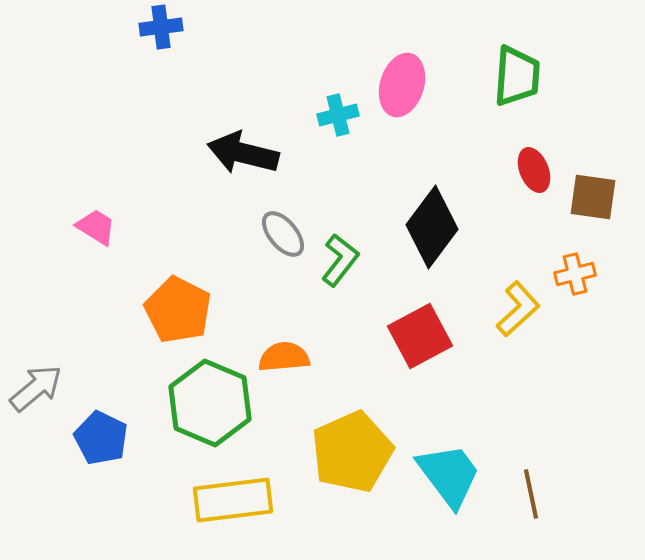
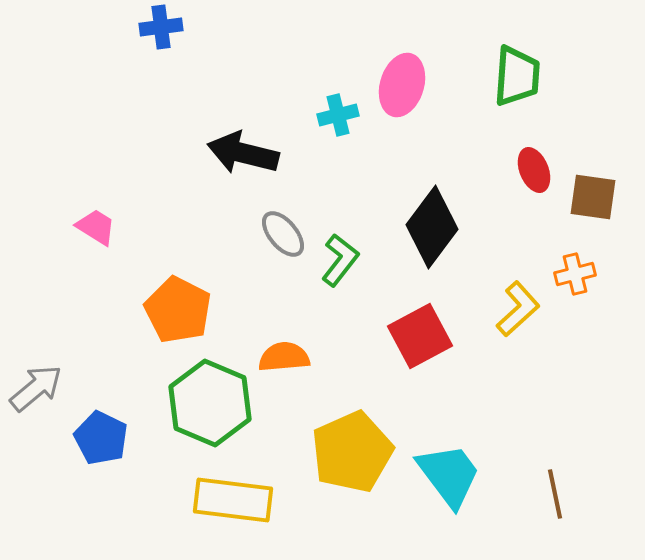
brown line: moved 24 px right
yellow rectangle: rotated 14 degrees clockwise
